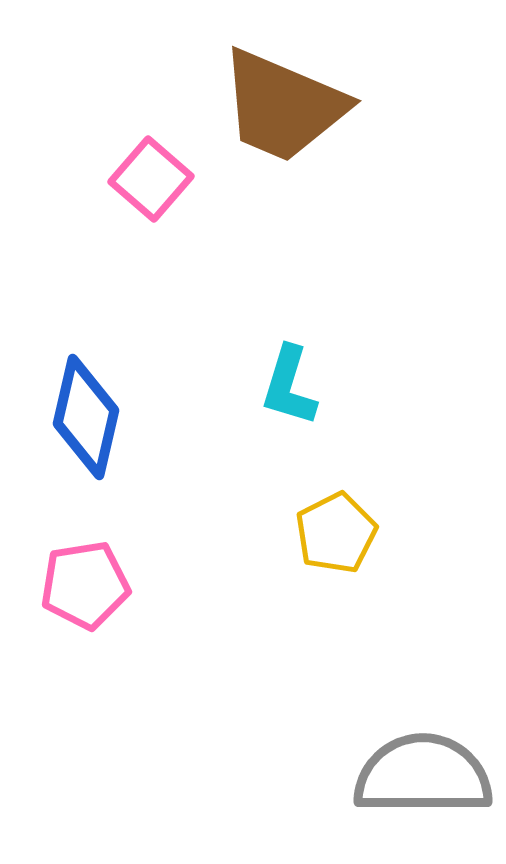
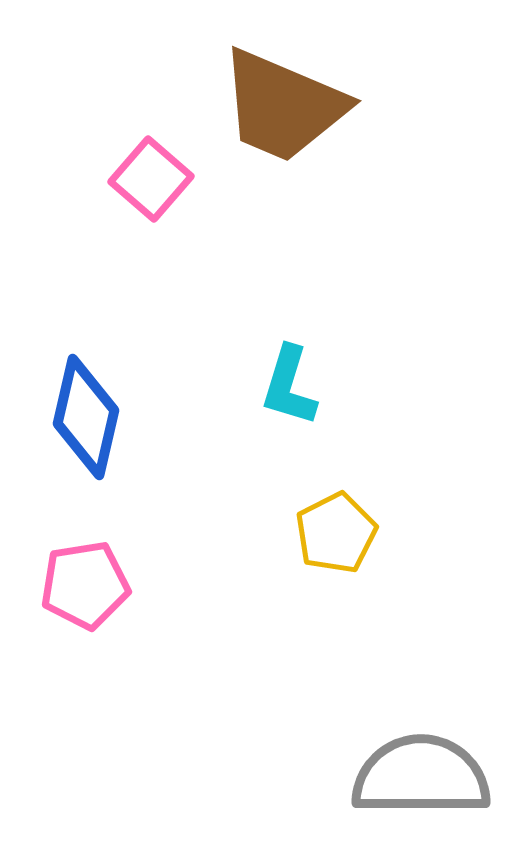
gray semicircle: moved 2 px left, 1 px down
